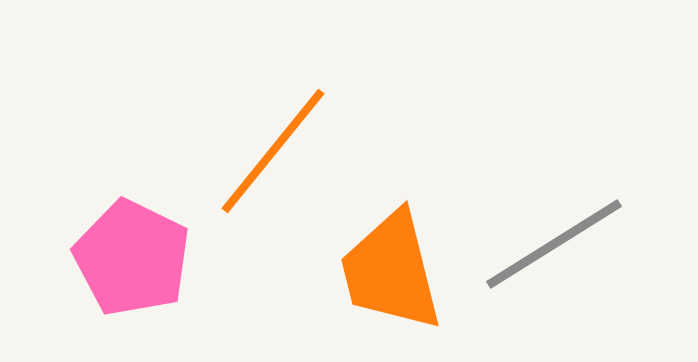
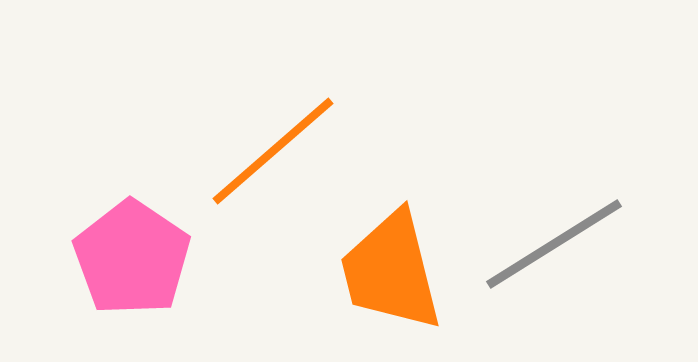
orange line: rotated 10 degrees clockwise
pink pentagon: rotated 8 degrees clockwise
